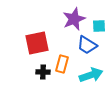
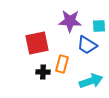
purple star: moved 4 px left, 2 px down; rotated 25 degrees clockwise
cyan arrow: moved 6 px down
